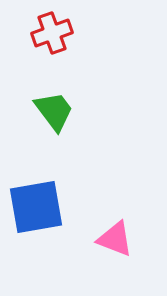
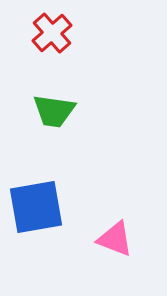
red cross: rotated 21 degrees counterclockwise
green trapezoid: rotated 135 degrees clockwise
